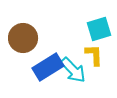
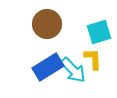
cyan square: moved 3 px down
brown circle: moved 24 px right, 14 px up
yellow L-shape: moved 1 px left, 4 px down
